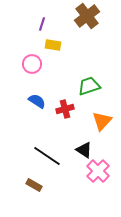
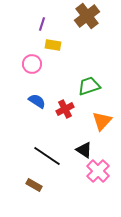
red cross: rotated 12 degrees counterclockwise
